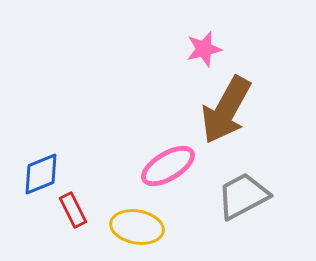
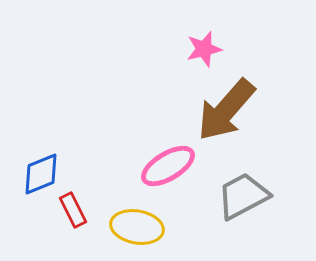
brown arrow: rotated 12 degrees clockwise
